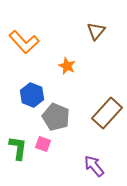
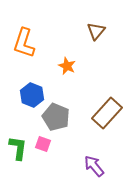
orange L-shape: moved 1 px down; rotated 60 degrees clockwise
